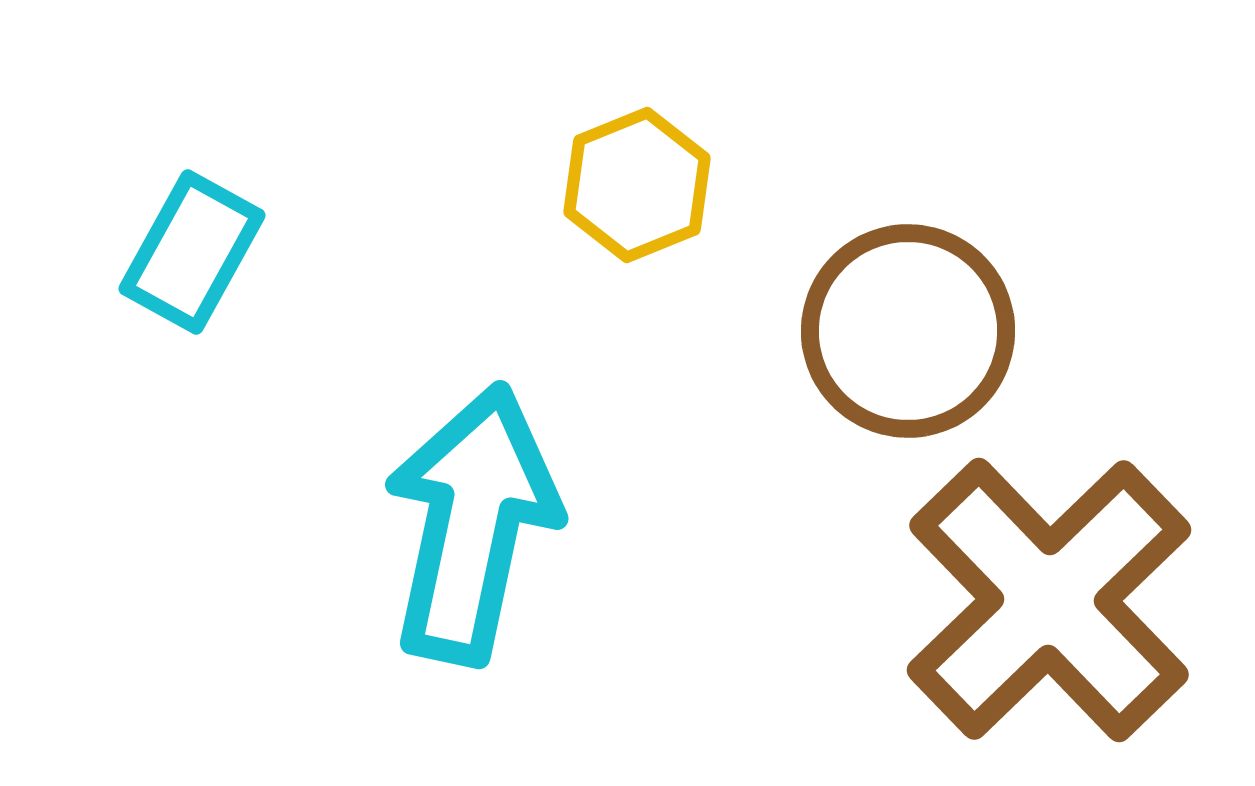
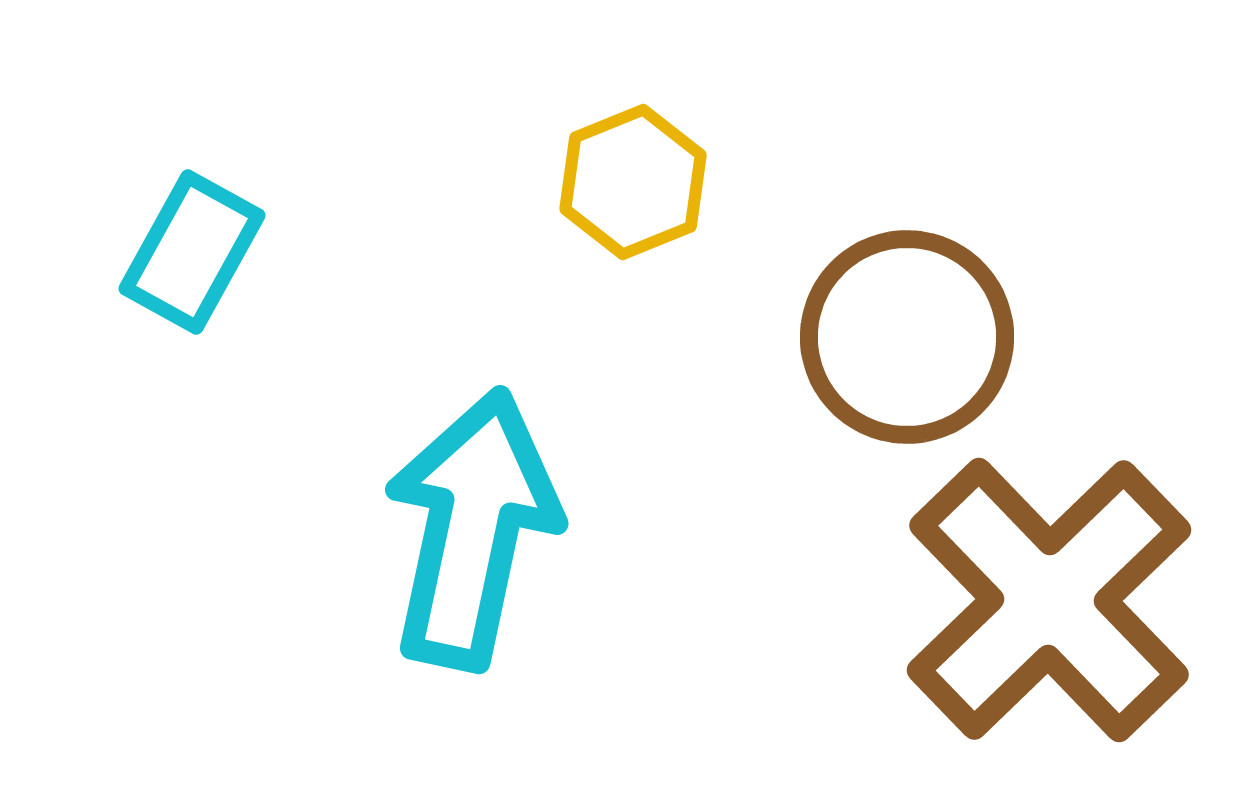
yellow hexagon: moved 4 px left, 3 px up
brown circle: moved 1 px left, 6 px down
cyan arrow: moved 5 px down
